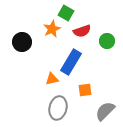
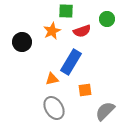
green square: moved 2 px up; rotated 28 degrees counterclockwise
orange star: moved 2 px down
green circle: moved 22 px up
gray ellipse: moved 4 px left; rotated 45 degrees counterclockwise
